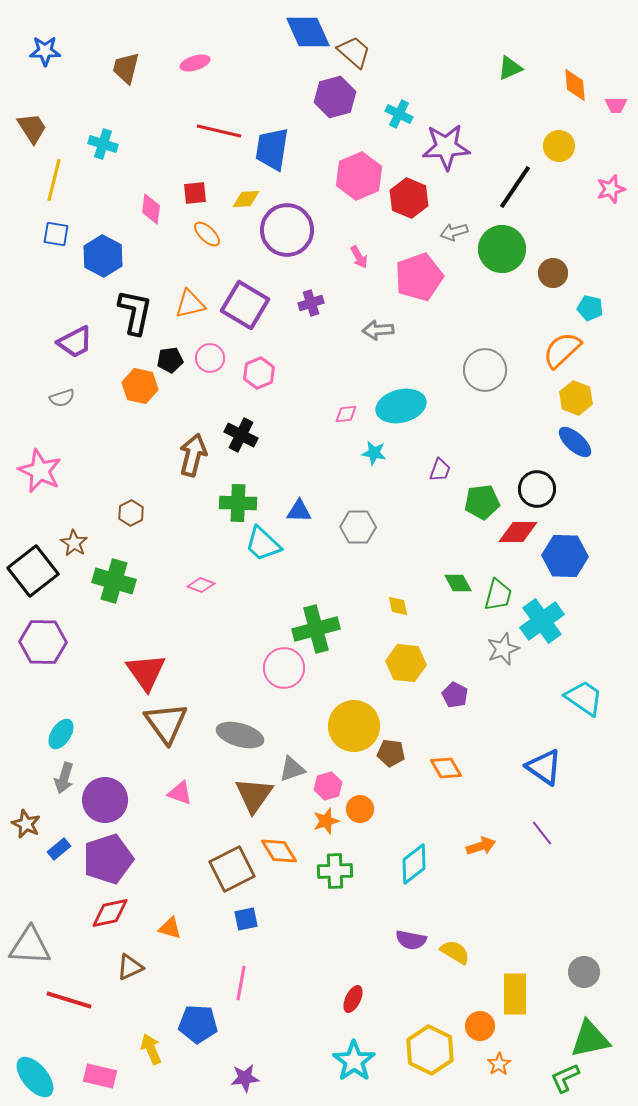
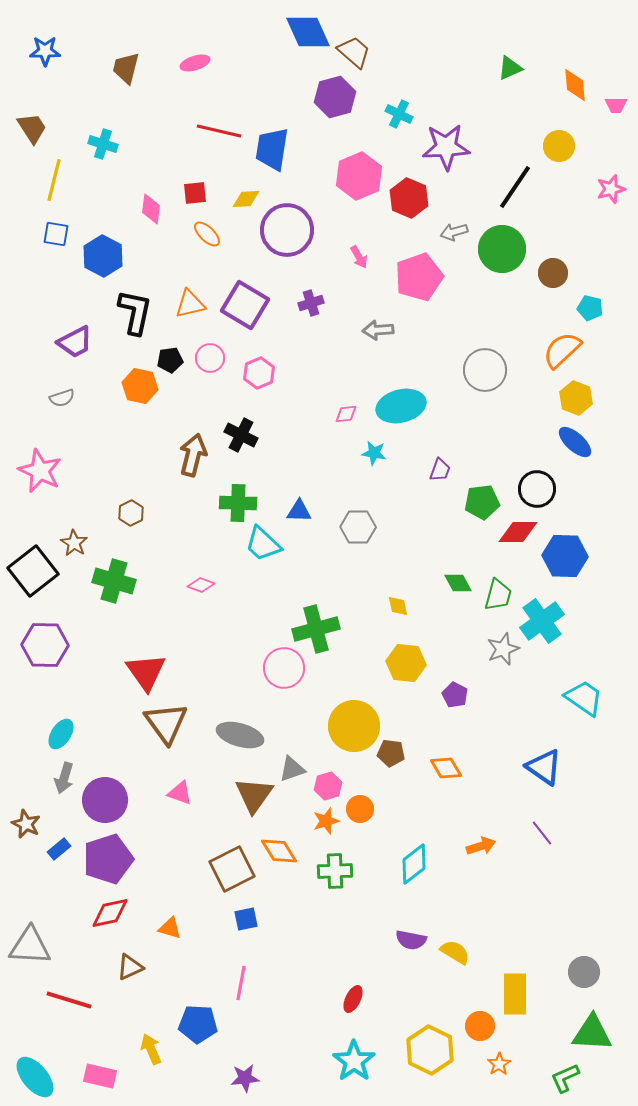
purple hexagon at (43, 642): moved 2 px right, 3 px down
green triangle at (590, 1039): moved 2 px right, 6 px up; rotated 15 degrees clockwise
